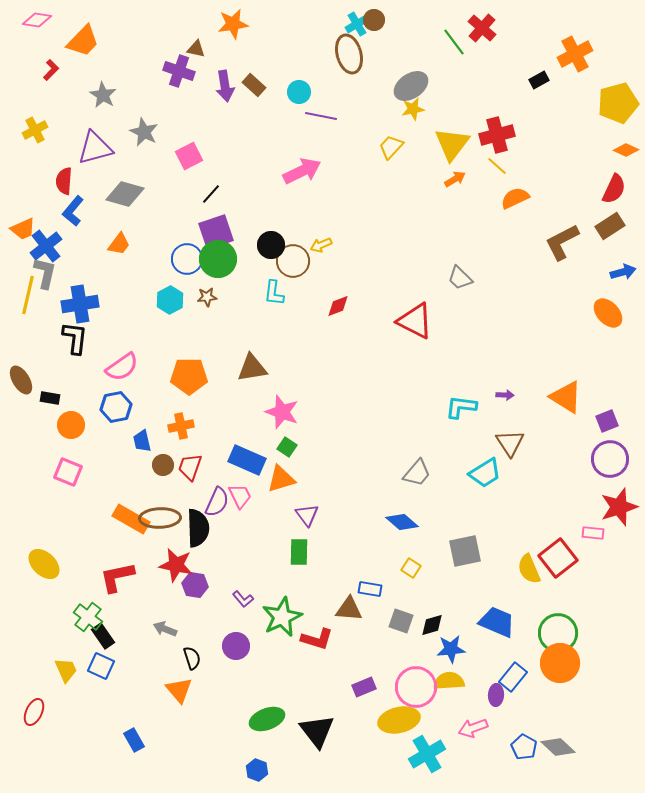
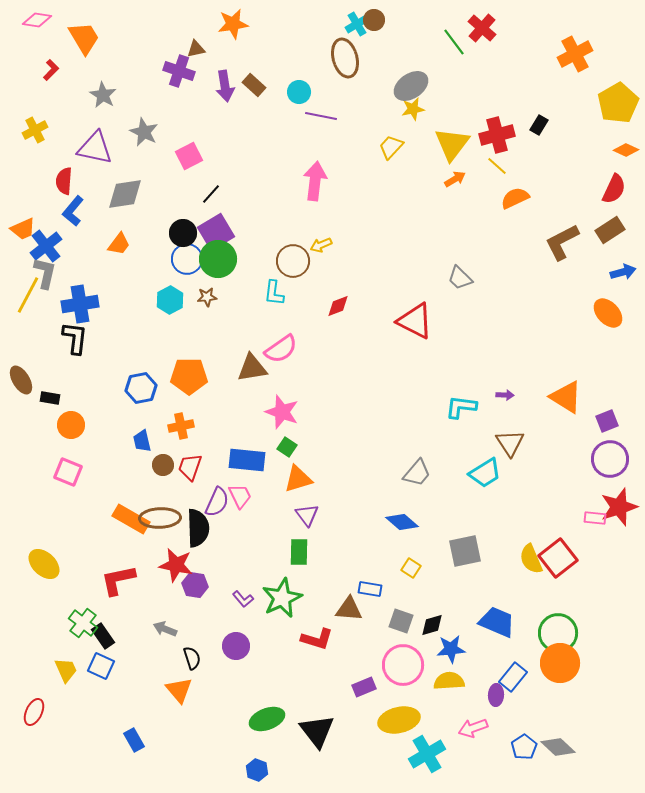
orange trapezoid at (83, 41): moved 1 px right, 3 px up; rotated 75 degrees counterclockwise
brown triangle at (196, 49): rotated 24 degrees counterclockwise
brown ellipse at (349, 54): moved 4 px left, 4 px down
black rectangle at (539, 80): moved 45 px down; rotated 30 degrees counterclockwise
yellow pentagon at (618, 103): rotated 15 degrees counterclockwise
purple triangle at (95, 148): rotated 27 degrees clockwise
pink arrow at (302, 171): moved 13 px right, 10 px down; rotated 57 degrees counterclockwise
gray diamond at (125, 194): rotated 24 degrees counterclockwise
brown rectangle at (610, 226): moved 4 px down
purple square at (216, 232): rotated 12 degrees counterclockwise
black circle at (271, 245): moved 88 px left, 12 px up
yellow line at (28, 295): rotated 15 degrees clockwise
pink semicircle at (122, 367): moved 159 px right, 18 px up
blue hexagon at (116, 407): moved 25 px right, 19 px up
blue rectangle at (247, 460): rotated 18 degrees counterclockwise
orange triangle at (281, 479): moved 17 px right
pink rectangle at (593, 533): moved 2 px right, 15 px up
yellow semicircle at (529, 569): moved 2 px right, 10 px up
red L-shape at (117, 577): moved 1 px right, 3 px down
green cross at (88, 617): moved 5 px left, 6 px down
green star at (282, 617): moved 19 px up
pink circle at (416, 687): moved 13 px left, 22 px up
blue pentagon at (524, 747): rotated 10 degrees clockwise
